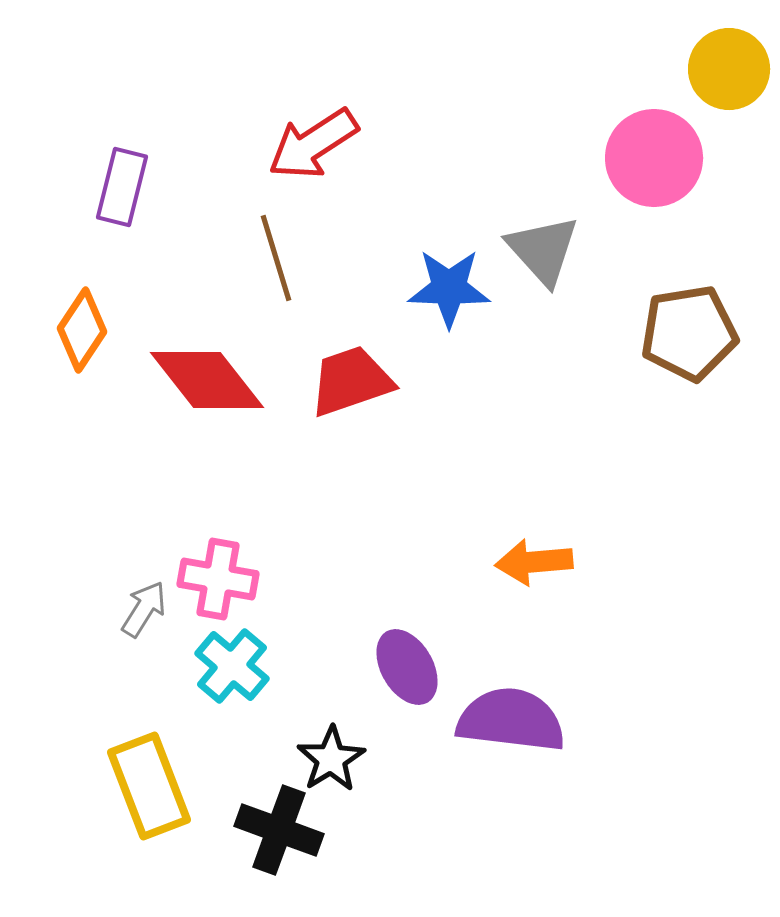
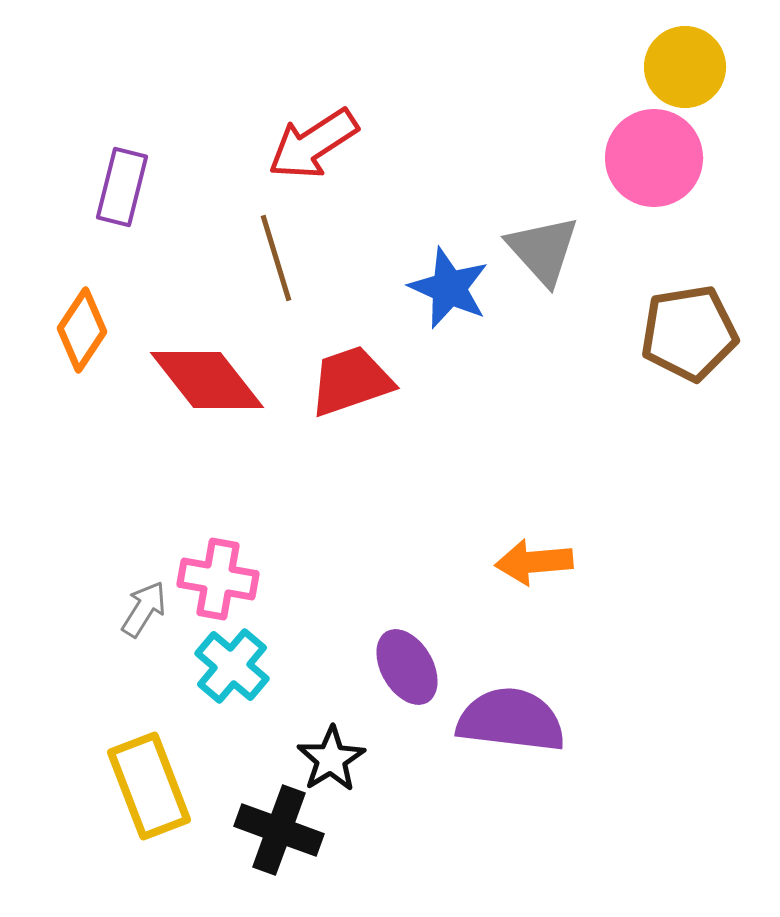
yellow circle: moved 44 px left, 2 px up
blue star: rotated 22 degrees clockwise
